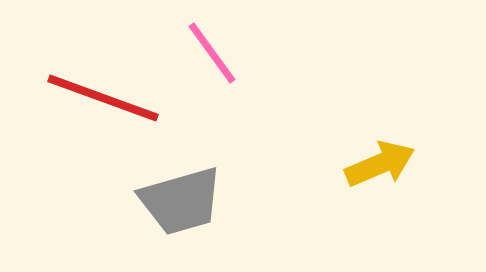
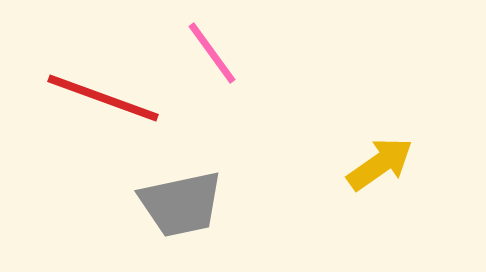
yellow arrow: rotated 12 degrees counterclockwise
gray trapezoid: moved 3 px down; rotated 4 degrees clockwise
